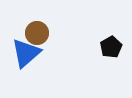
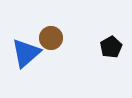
brown circle: moved 14 px right, 5 px down
